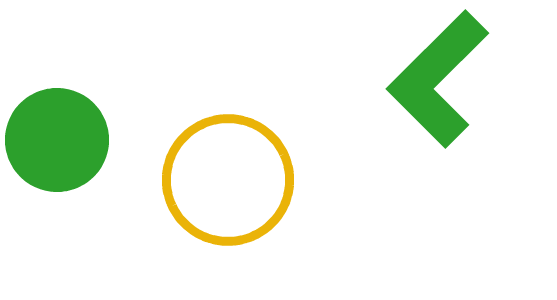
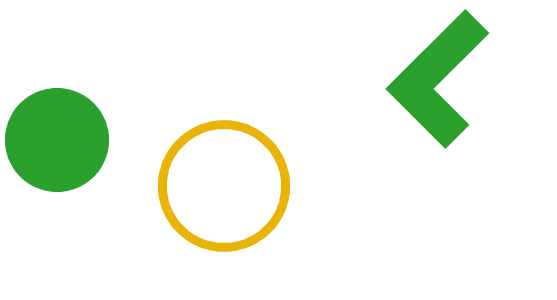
yellow circle: moved 4 px left, 6 px down
